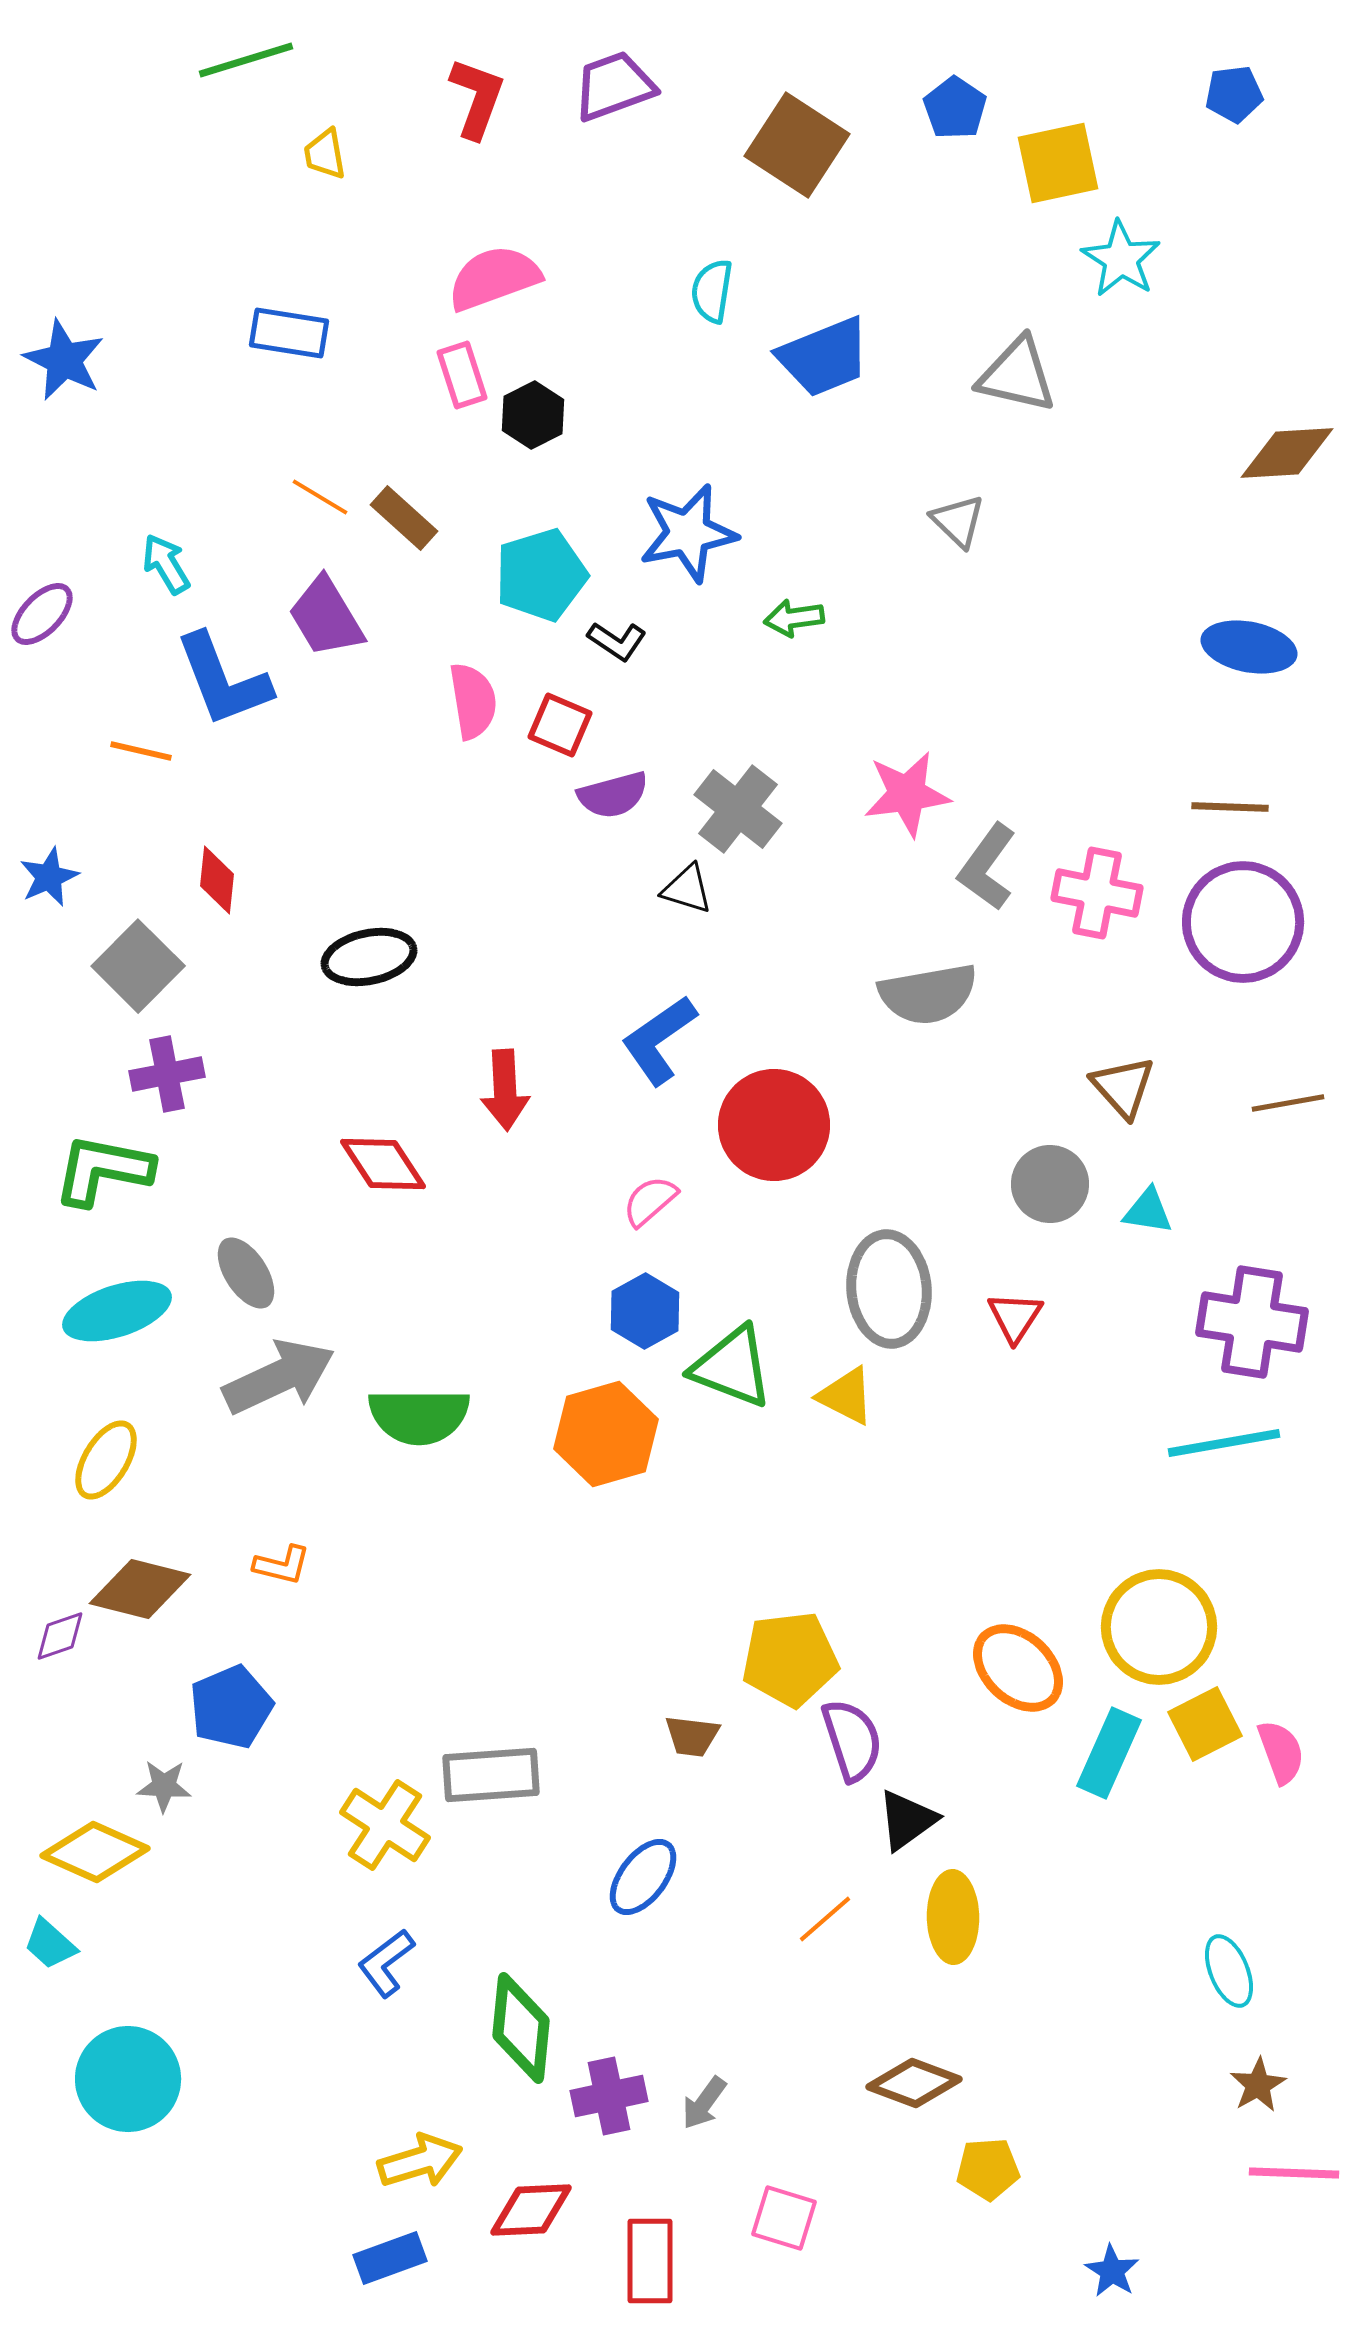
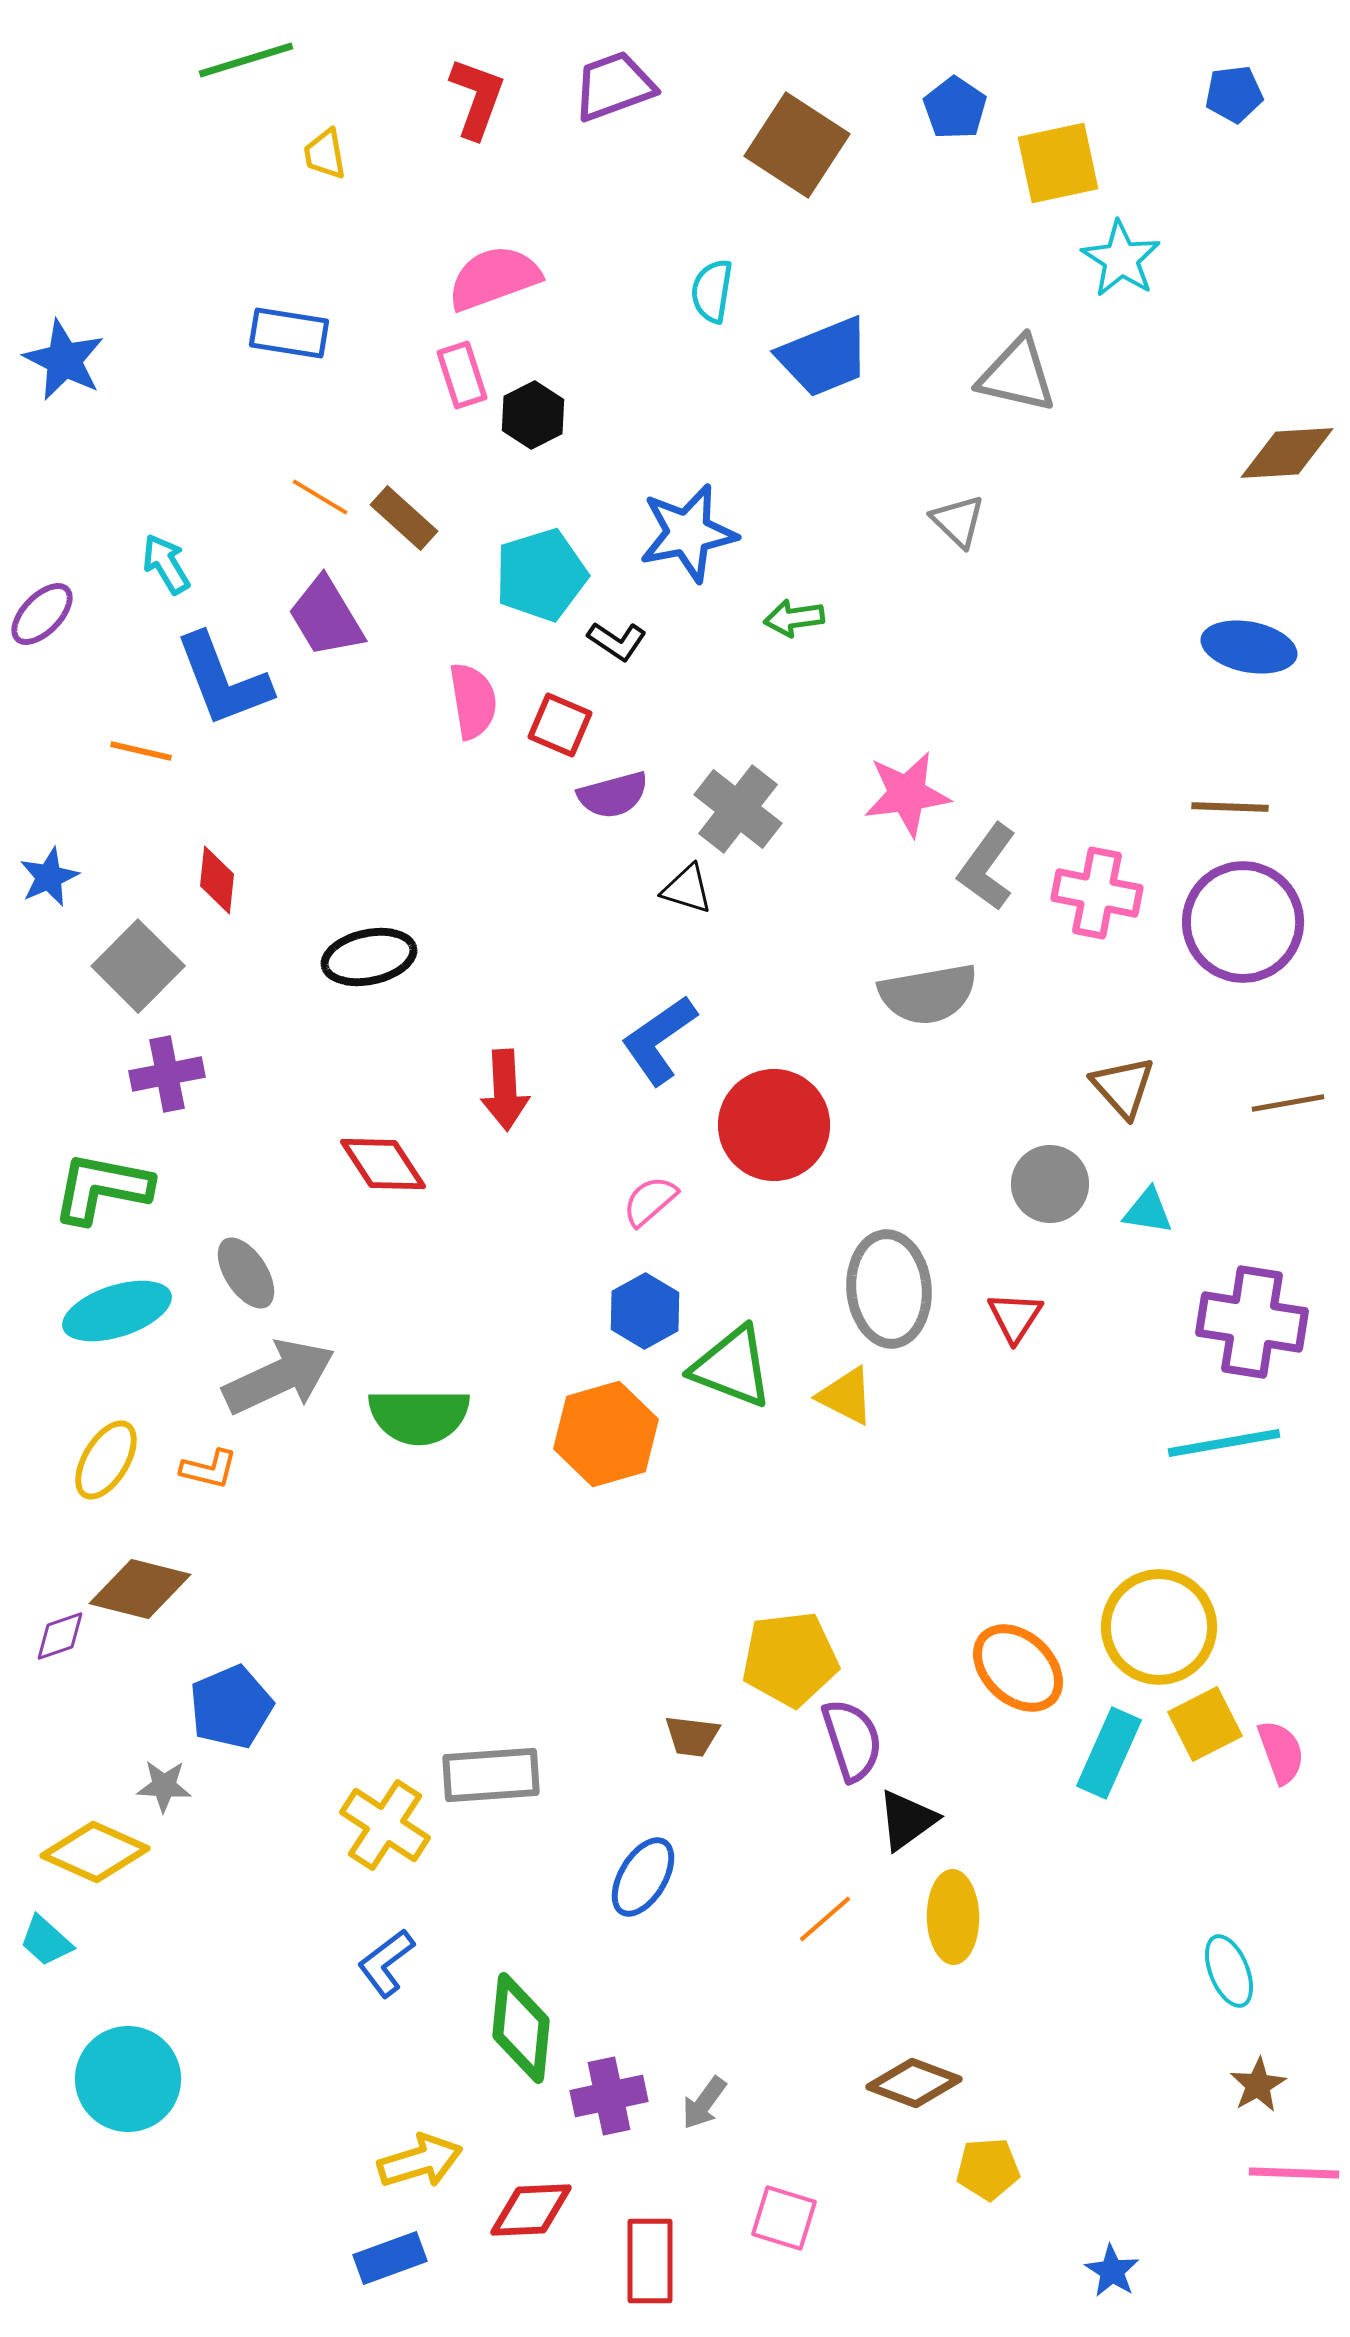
green L-shape at (103, 1170): moved 1 px left, 18 px down
orange L-shape at (282, 1565): moved 73 px left, 96 px up
blue ellipse at (643, 1877): rotated 6 degrees counterclockwise
cyan trapezoid at (50, 1944): moved 4 px left, 3 px up
